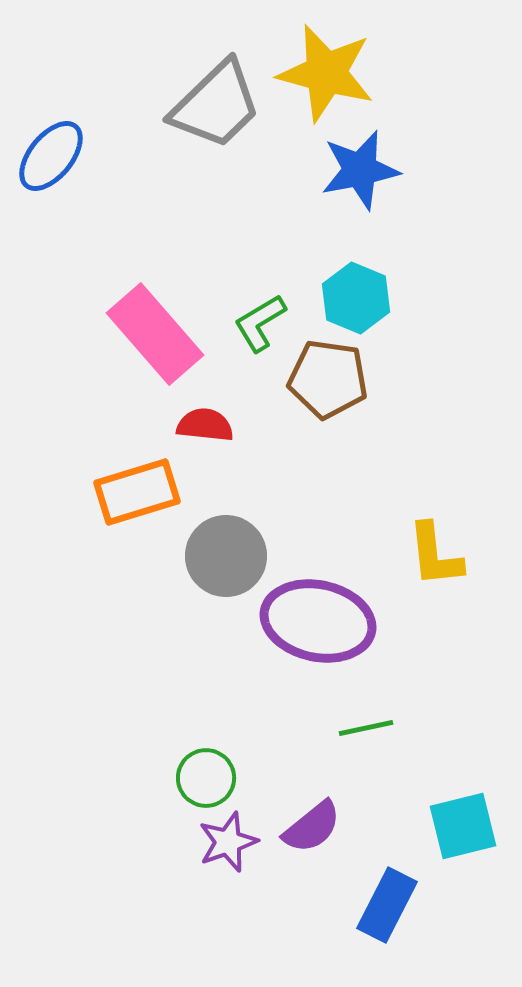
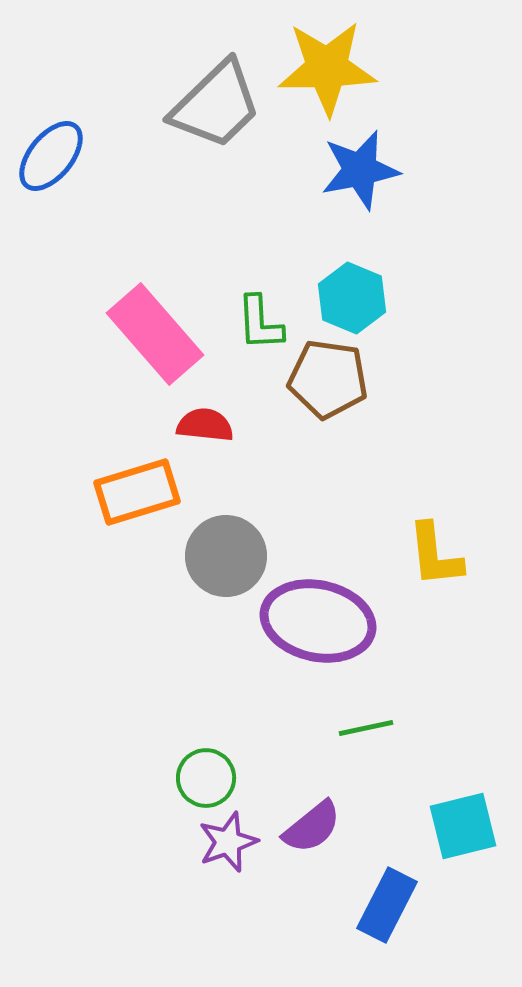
yellow star: moved 1 px right, 5 px up; rotated 16 degrees counterclockwise
cyan hexagon: moved 4 px left
green L-shape: rotated 62 degrees counterclockwise
